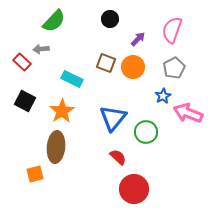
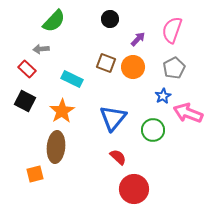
red rectangle: moved 5 px right, 7 px down
green circle: moved 7 px right, 2 px up
